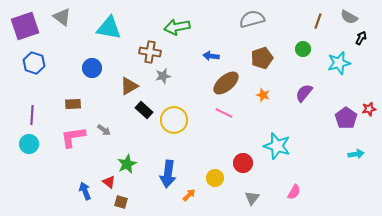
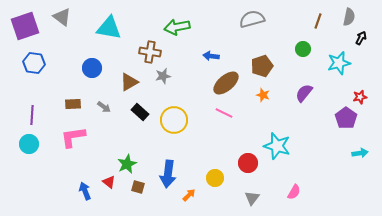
gray semicircle at (349, 17): rotated 108 degrees counterclockwise
brown pentagon at (262, 58): moved 8 px down
blue hexagon at (34, 63): rotated 10 degrees counterclockwise
brown triangle at (129, 86): moved 4 px up
red star at (369, 109): moved 9 px left, 12 px up
black rectangle at (144, 110): moved 4 px left, 2 px down
gray arrow at (104, 130): moved 23 px up
cyan arrow at (356, 154): moved 4 px right, 1 px up
red circle at (243, 163): moved 5 px right
brown square at (121, 202): moved 17 px right, 15 px up
